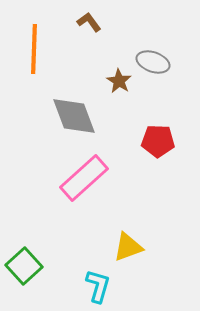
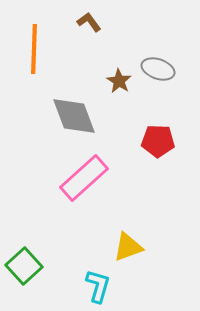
gray ellipse: moved 5 px right, 7 px down
